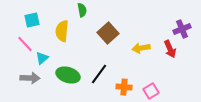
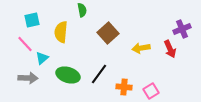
yellow semicircle: moved 1 px left, 1 px down
gray arrow: moved 2 px left
